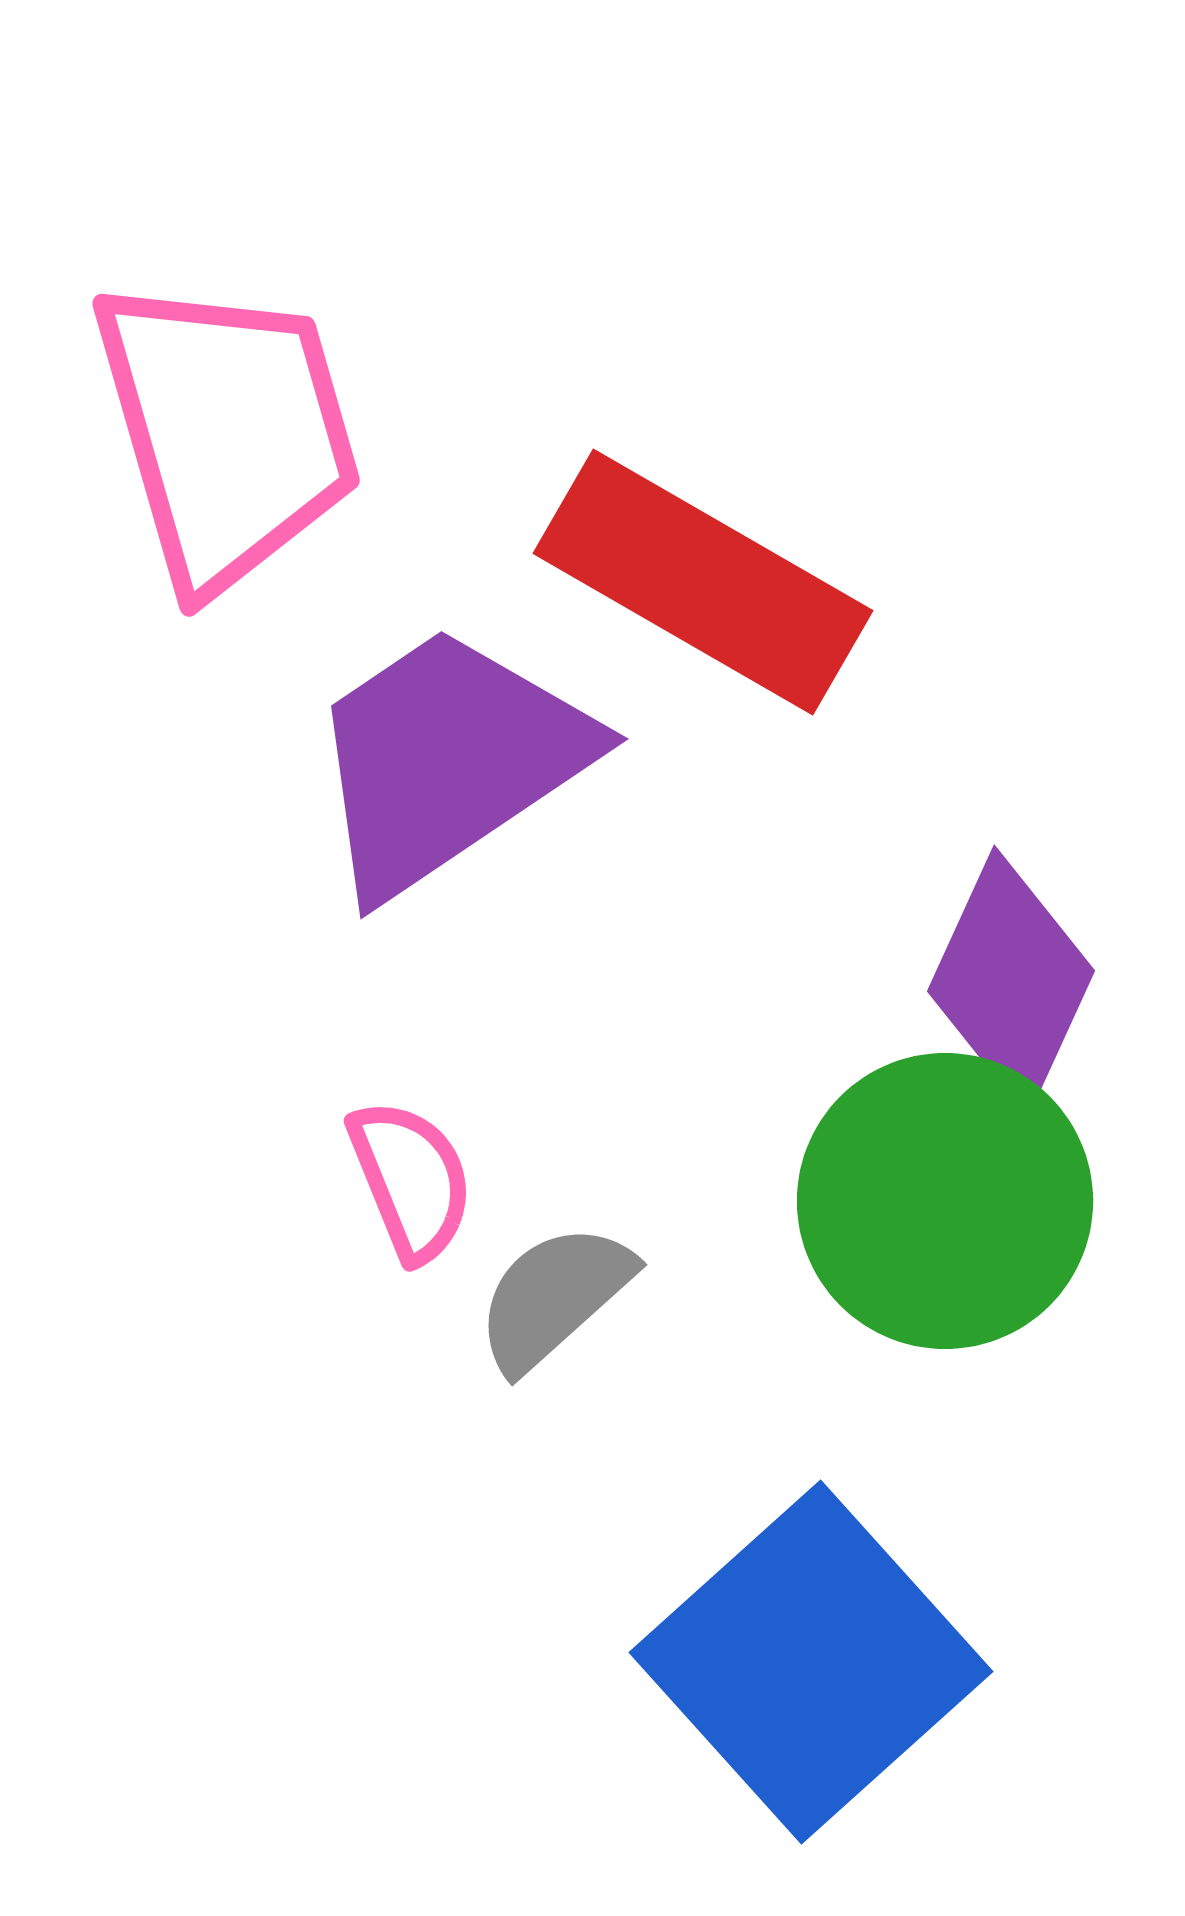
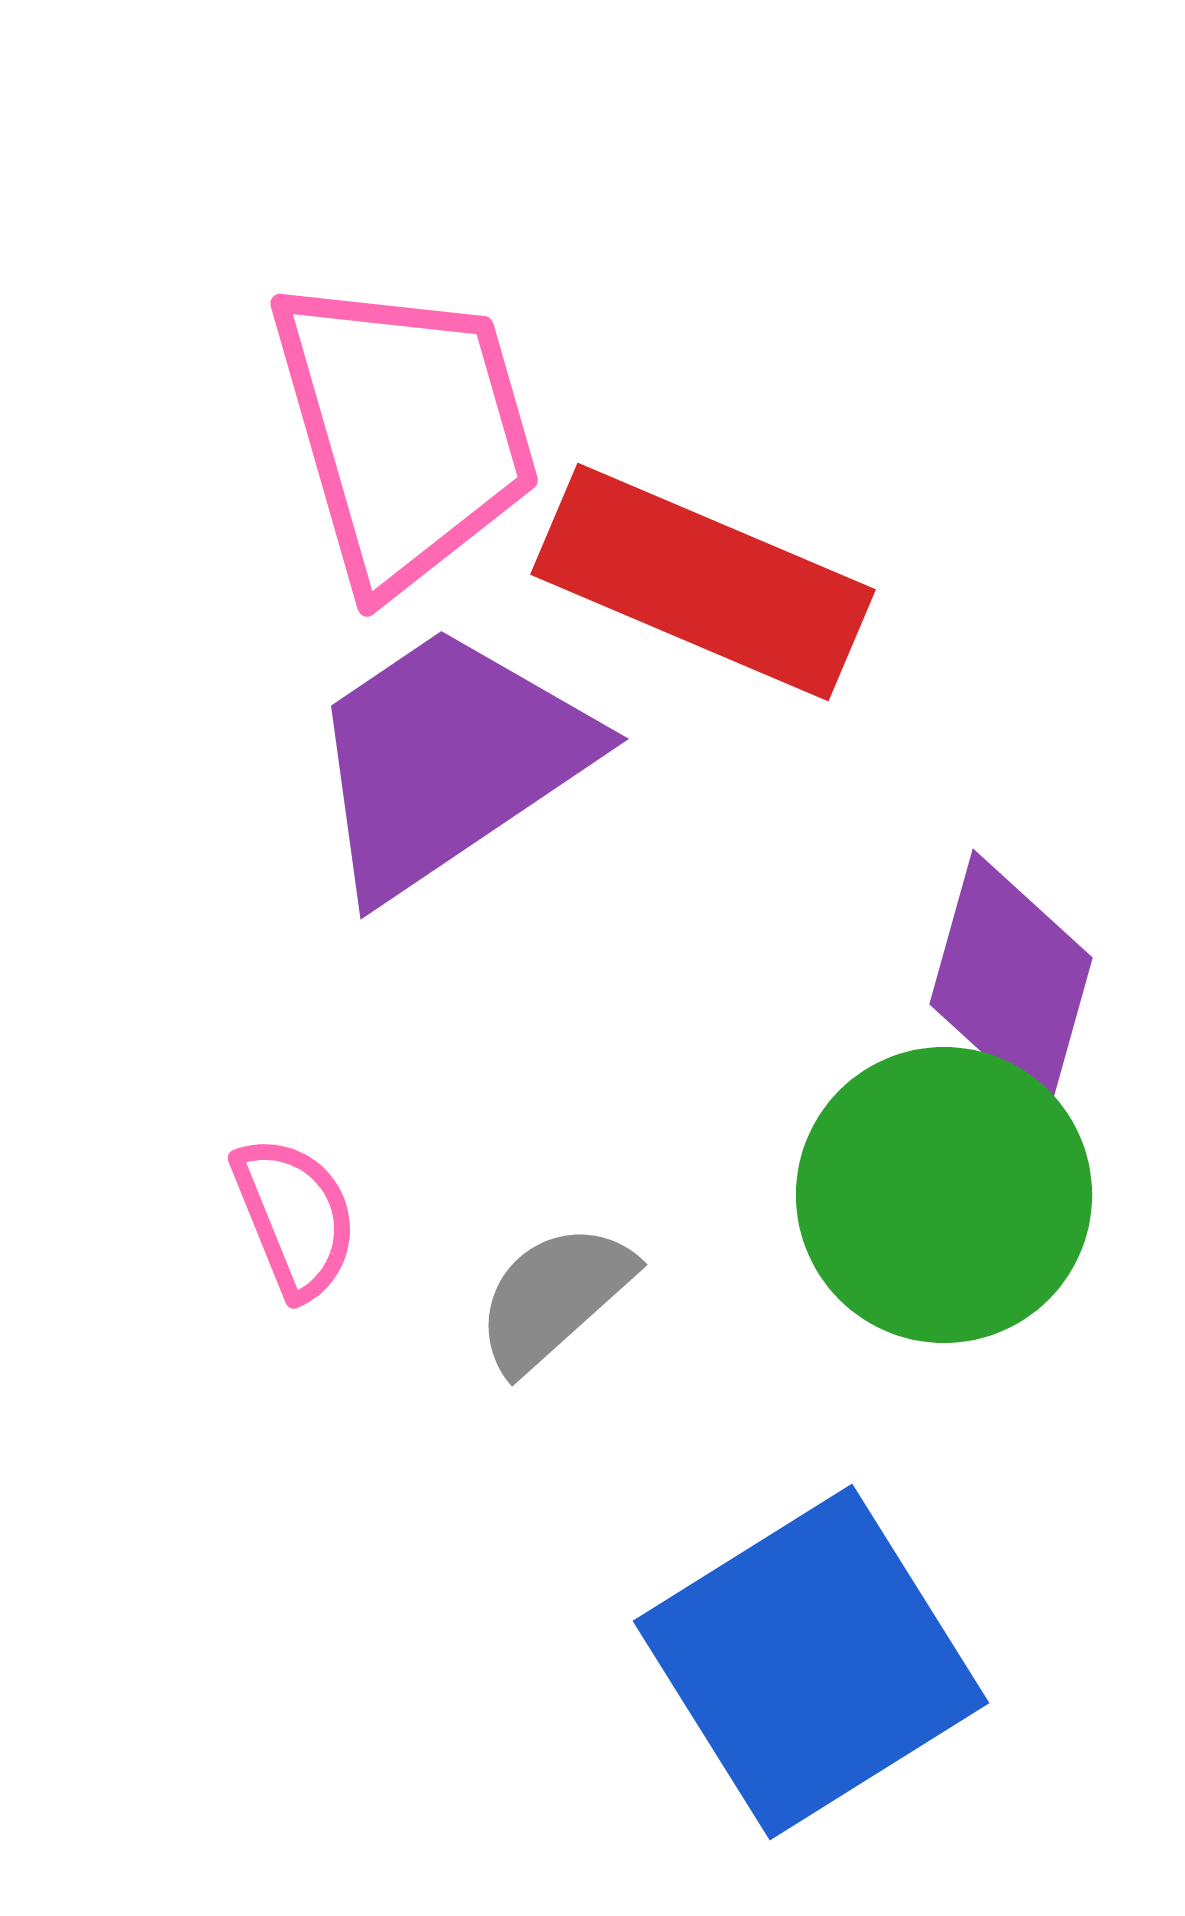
pink trapezoid: moved 178 px right
red rectangle: rotated 7 degrees counterclockwise
purple diamond: rotated 9 degrees counterclockwise
pink semicircle: moved 116 px left, 37 px down
green circle: moved 1 px left, 6 px up
blue square: rotated 10 degrees clockwise
